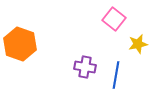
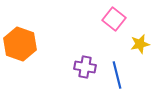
yellow star: moved 2 px right
blue line: moved 1 px right; rotated 24 degrees counterclockwise
